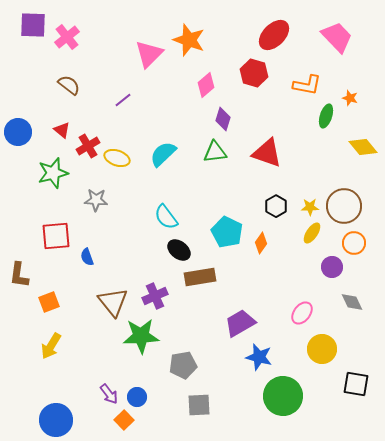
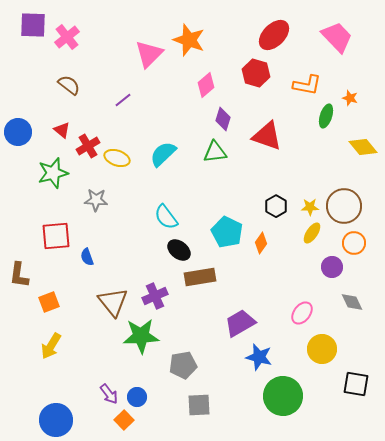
red hexagon at (254, 73): moved 2 px right
red triangle at (267, 153): moved 17 px up
